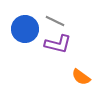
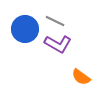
purple L-shape: rotated 16 degrees clockwise
